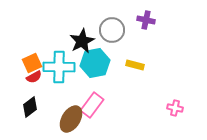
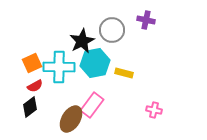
yellow rectangle: moved 11 px left, 8 px down
red semicircle: moved 1 px right, 9 px down
pink cross: moved 21 px left, 2 px down
